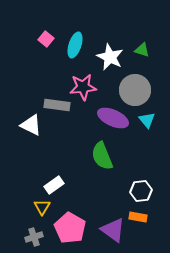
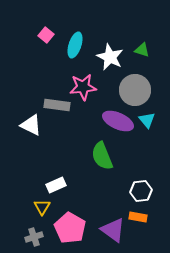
pink square: moved 4 px up
purple ellipse: moved 5 px right, 3 px down
white rectangle: moved 2 px right; rotated 12 degrees clockwise
